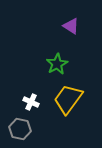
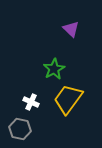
purple triangle: moved 3 px down; rotated 12 degrees clockwise
green star: moved 3 px left, 5 px down
